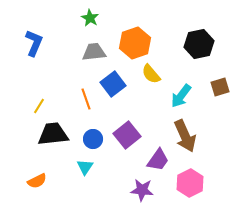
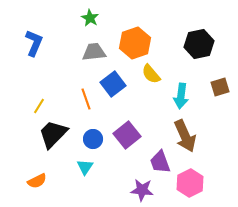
cyan arrow: rotated 30 degrees counterclockwise
black trapezoid: rotated 40 degrees counterclockwise
purple trapezoid: moved 2 px right, 2 px down; rotated 125 degrees clockwise
